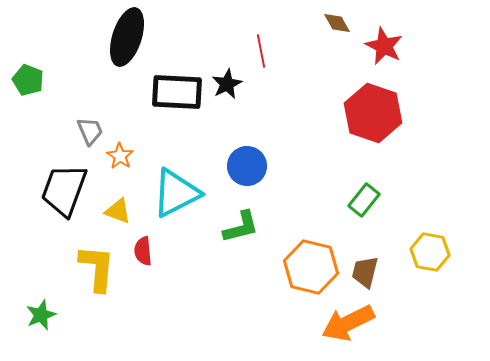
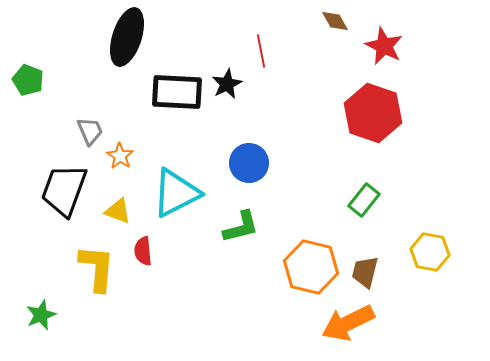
brown diamond: moved 2 px left, 2 px up
blue circle: moved 2 px right, 3 px up
